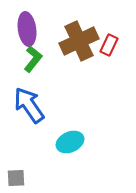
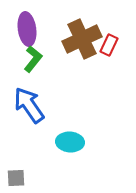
brown cross: moved 3 px right, 2 px up
cyan ellipse: rotated 28 degrees clockwise
